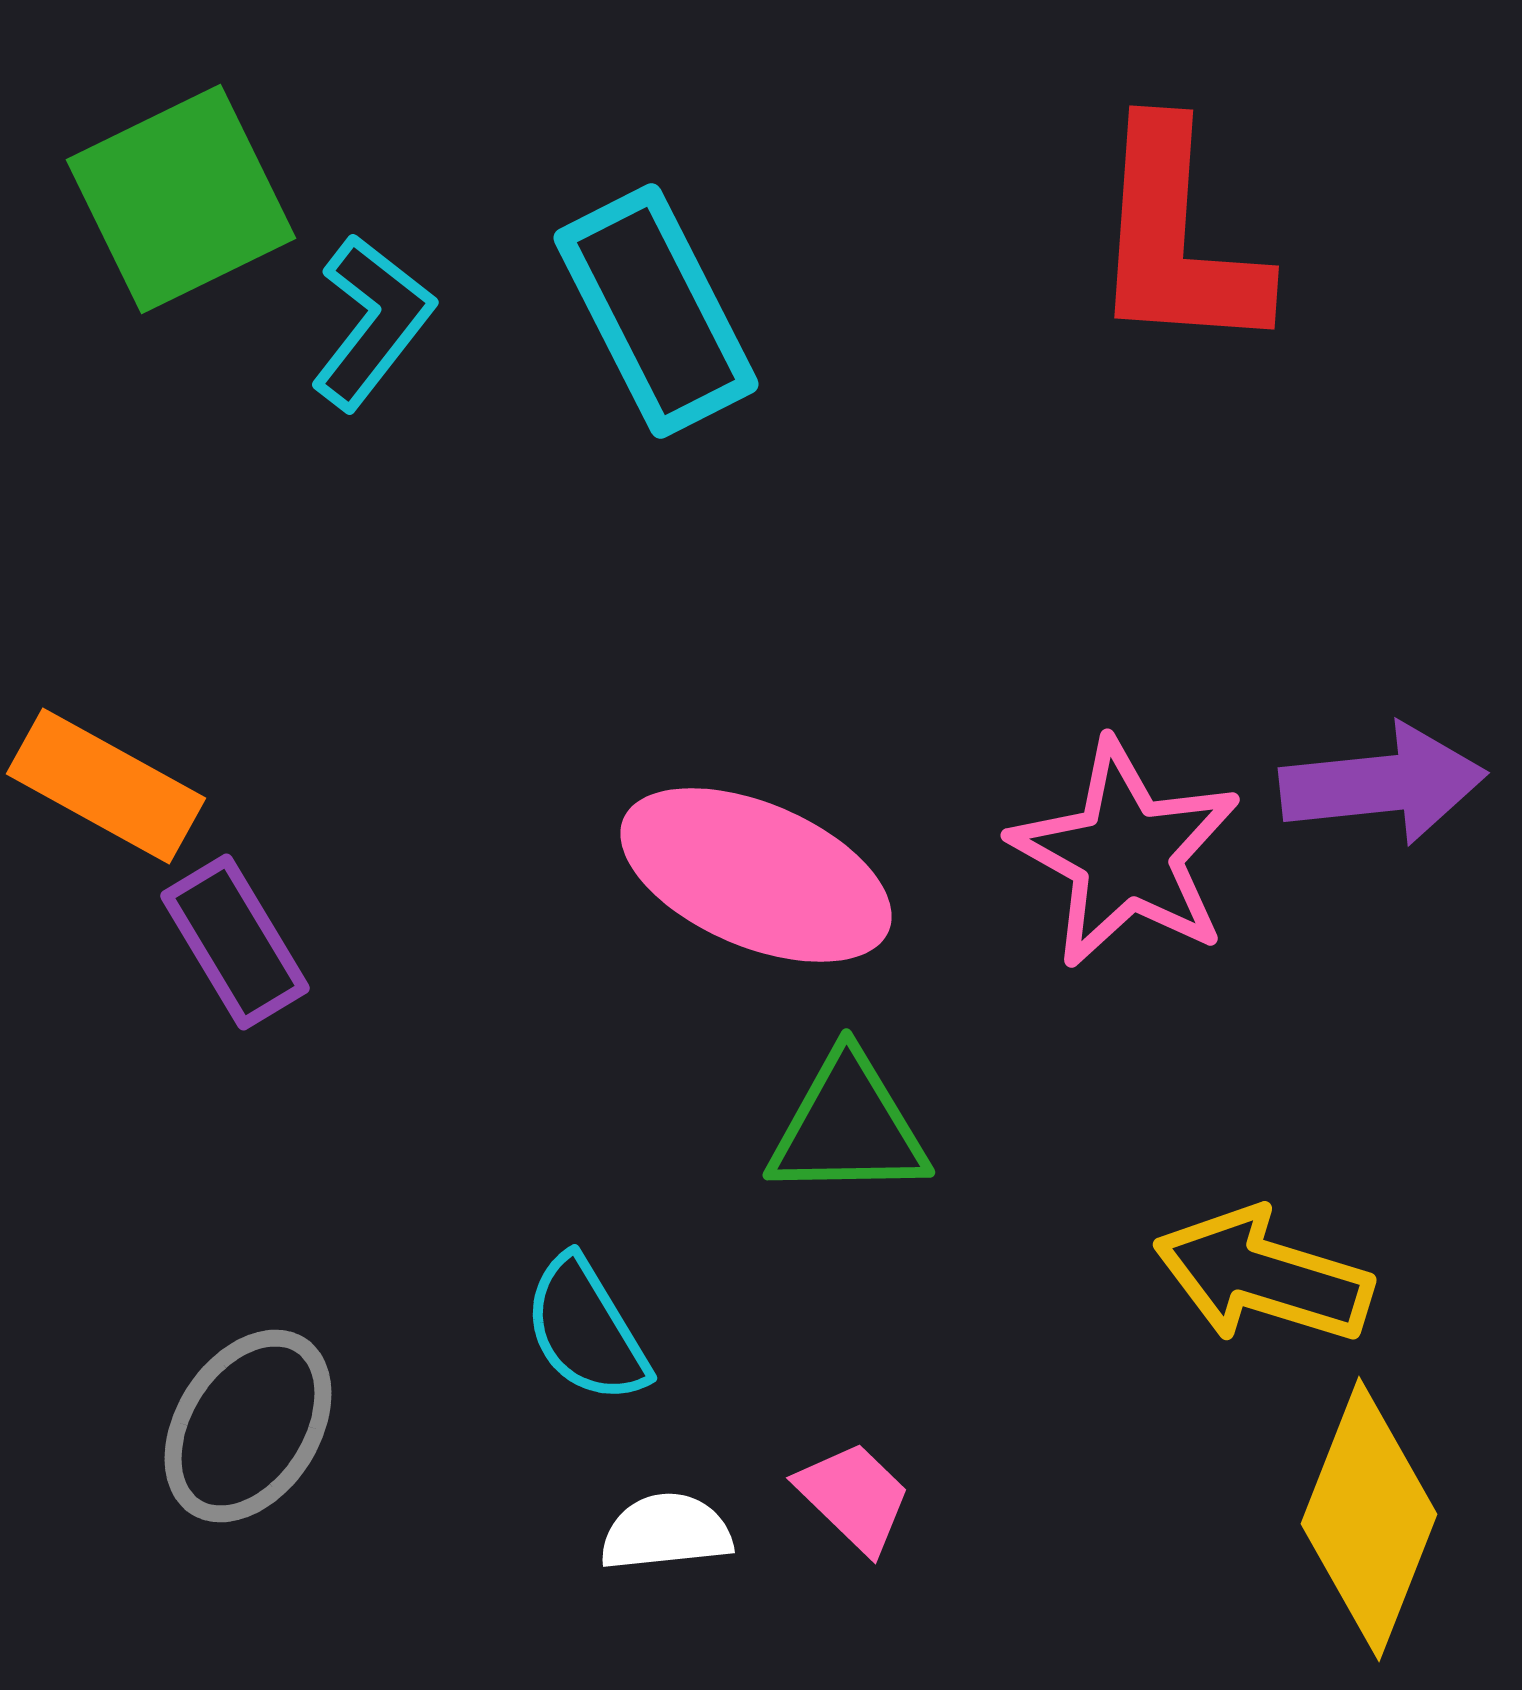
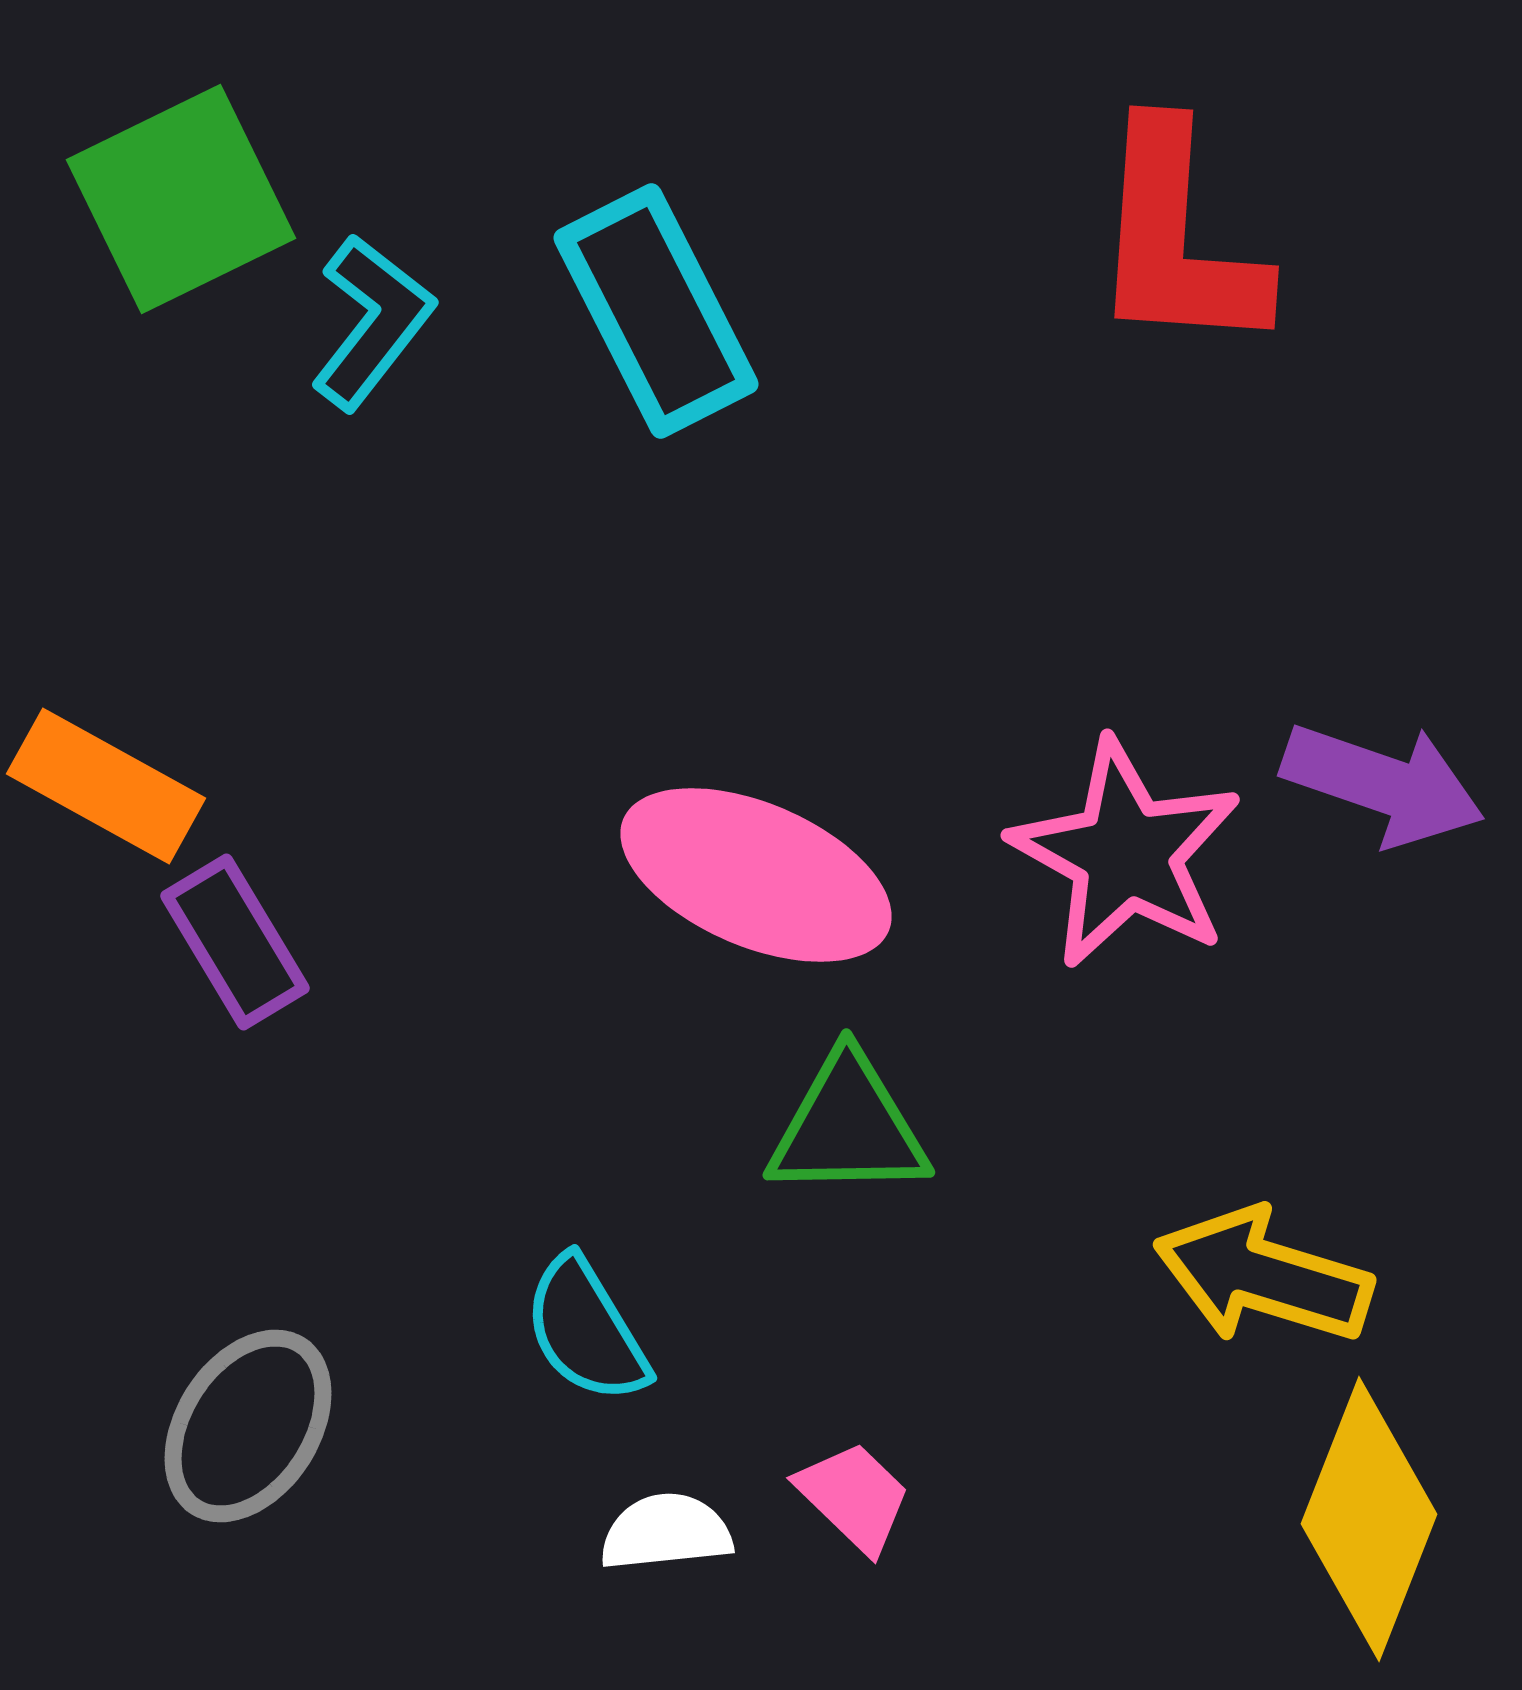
purple arrow: rotated 25 degrees clockwise
